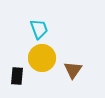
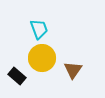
black rectangle: rotated 54 degrees counterclockwise
